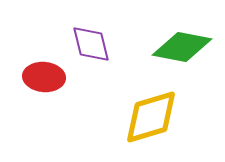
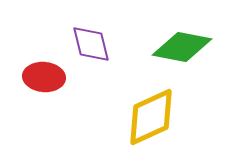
yellow diamond: rotated 8 degrees counterclockwise
